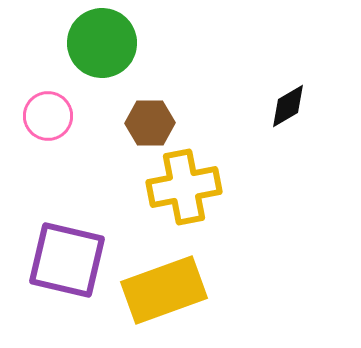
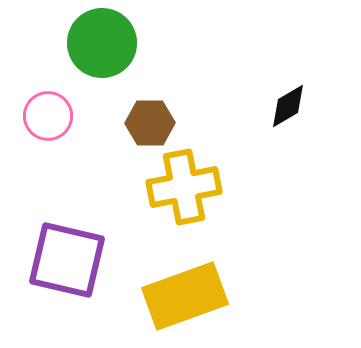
yellow rectangle: moved 21 px right, 6 px down
